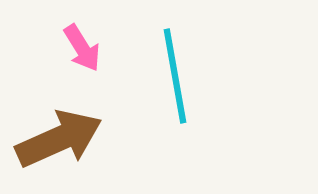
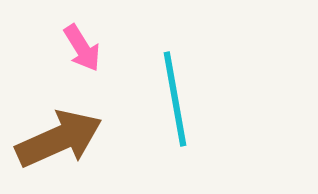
cyan line: moved 23 px down
